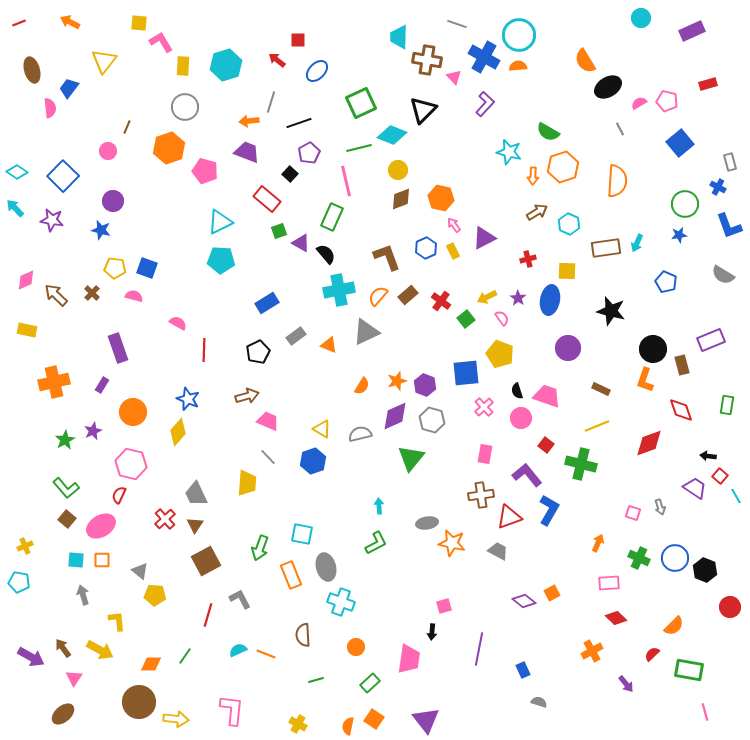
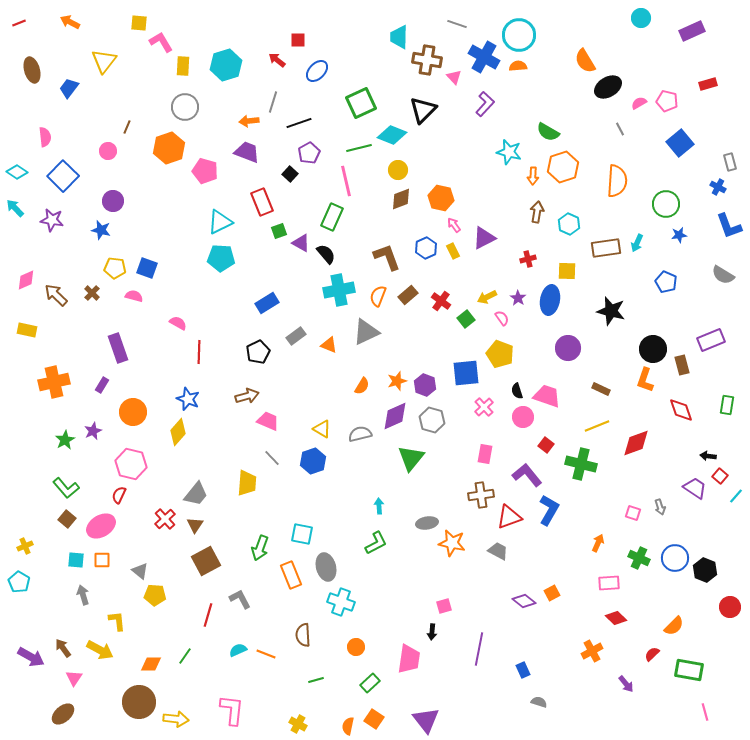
gray line at (271, 102): moved 2 px right
pink semicircle at (50, 108): moved 5 px left, 29 px down
red rectangle at (267, 199): moved 5 px left, 3 px down; rotated 28 degrees clockwise
green circle at (685, 204): moved 19 px left
brown arrow at (537, 212): rotated 50 degrees counterclockwise
cyan pentagon at (221, 260): moved 2 px up
orange semicircle at (378, 296): rotated 20 degrees counterclockwise
red line at (204, 350): moved 5 px left, 2 px down
pink circle at (521, 418): moved 2 px right, 1 px up
red diamond at (649, 443): moved 13 px left
gray line at (268, 457): moved 4 px right, 1 px down
gray trapezoid at (196, 494): rotated 116 degrees counterclockwise
cyan line at (736, 496): rotated 70 degrees clockwise
cyan pentagon at (19, 582): rotated 20 degrees clockwise
